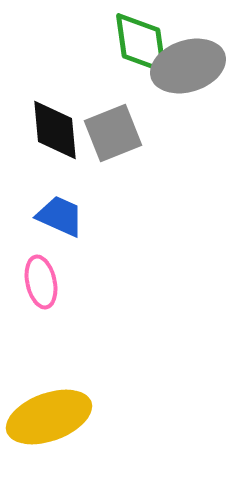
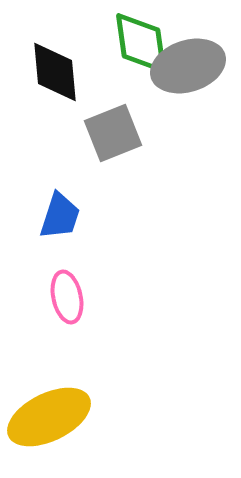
black diamond: moved 58 px up
blue trapezoid: rotated 84 degrees clockwise
pink ellipse: moved 26 px right, 15 px down
yellow ellipse: rotated 6 degrees counterclockwise
